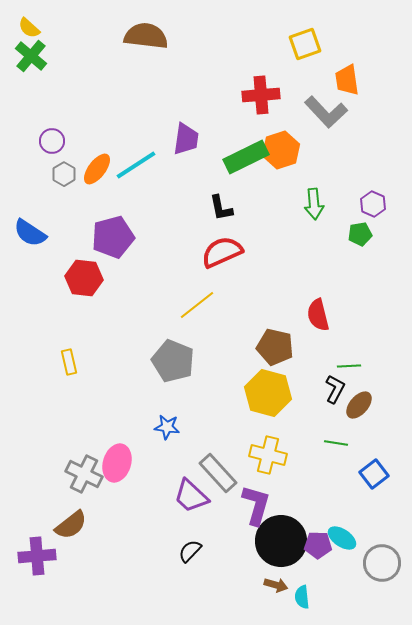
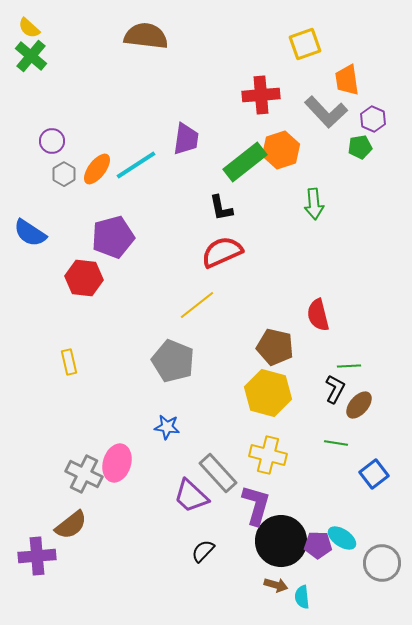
green rectangle at (246, 157): moved 1 px left, 5 px down; rotated 12 degrees counterclockwise
purple hexagon at (373, 204): moved 85 px up
green pentagon at (360, 234): moved 87 px up
black semicircle at (190, 551): moved 13 px right
